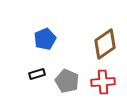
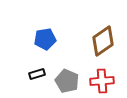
blue pentagon: rotated 15 degrees clockwise
brown diamond: moved 2 px left, 3 px up
red cross: moved 1 px left, 1 px up
